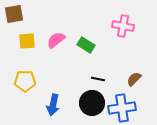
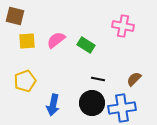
brown square: moved 1 px right, 2 px down; rotated 24 degrees clockwise
yellow pentagon: rotated 20 degrees counterclockwise
